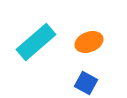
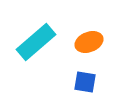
blue square: moved 1 px left, 1 px up; rotated 20 degrees counterclockwise
